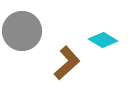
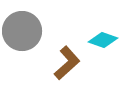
cyan diamond: rotated 12 degrees counterclockwise
